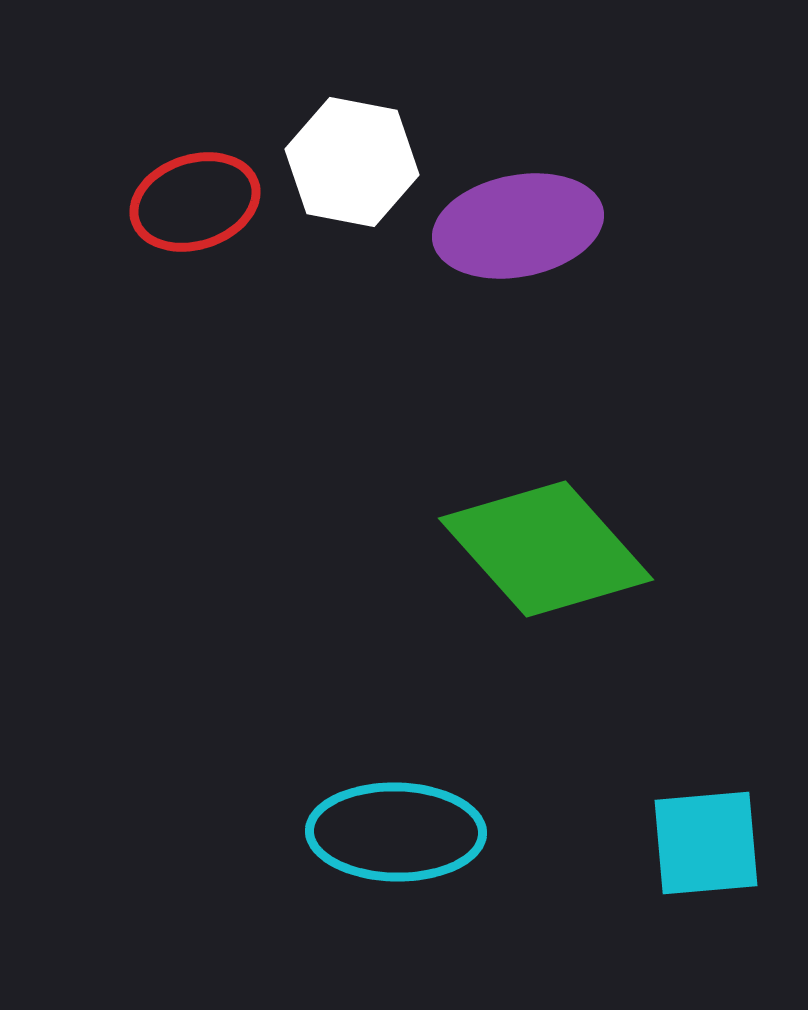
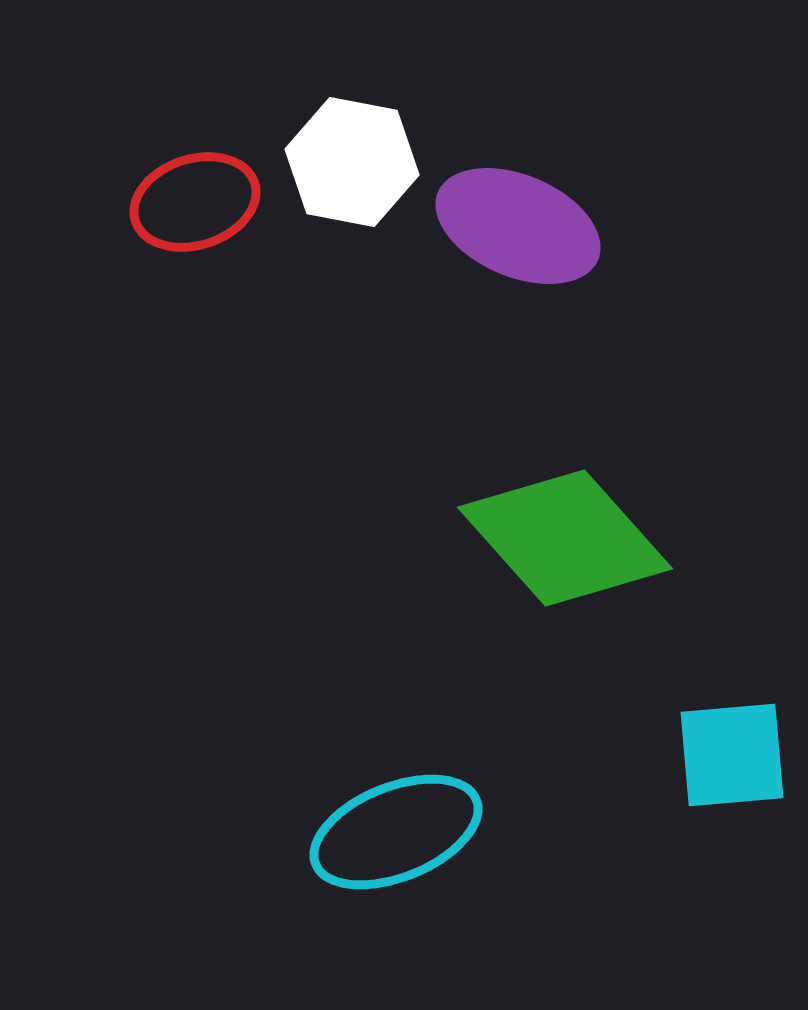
purple ellipse: rotated 34 degrees clockwise
green diamond: moved 19 px right, 11 px up
cyan ellipse: rotated 23 degrees counterclockwise
cyan square: moved 26 px right, 88 px up
